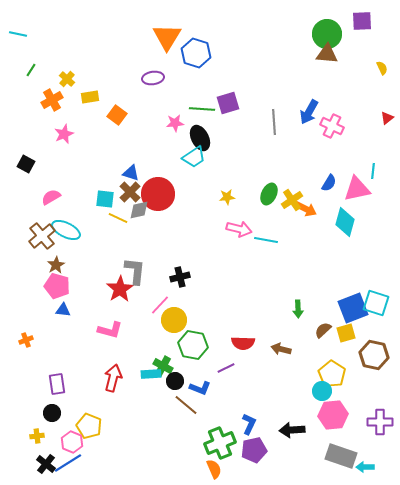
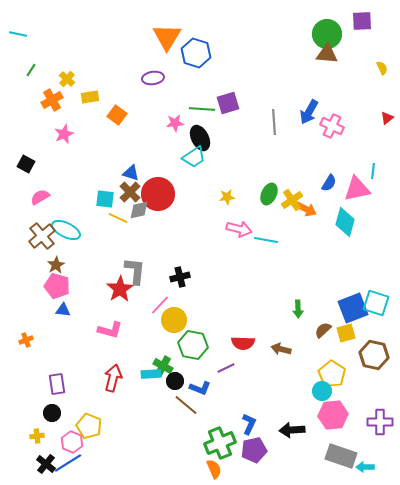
pink semicircle at (51, 197): moved 11 px left
